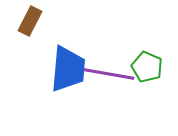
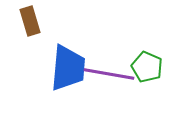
brown rectangle: rotated 44 degrees counterclockwise
blue trapezoid: moved 1 px up
